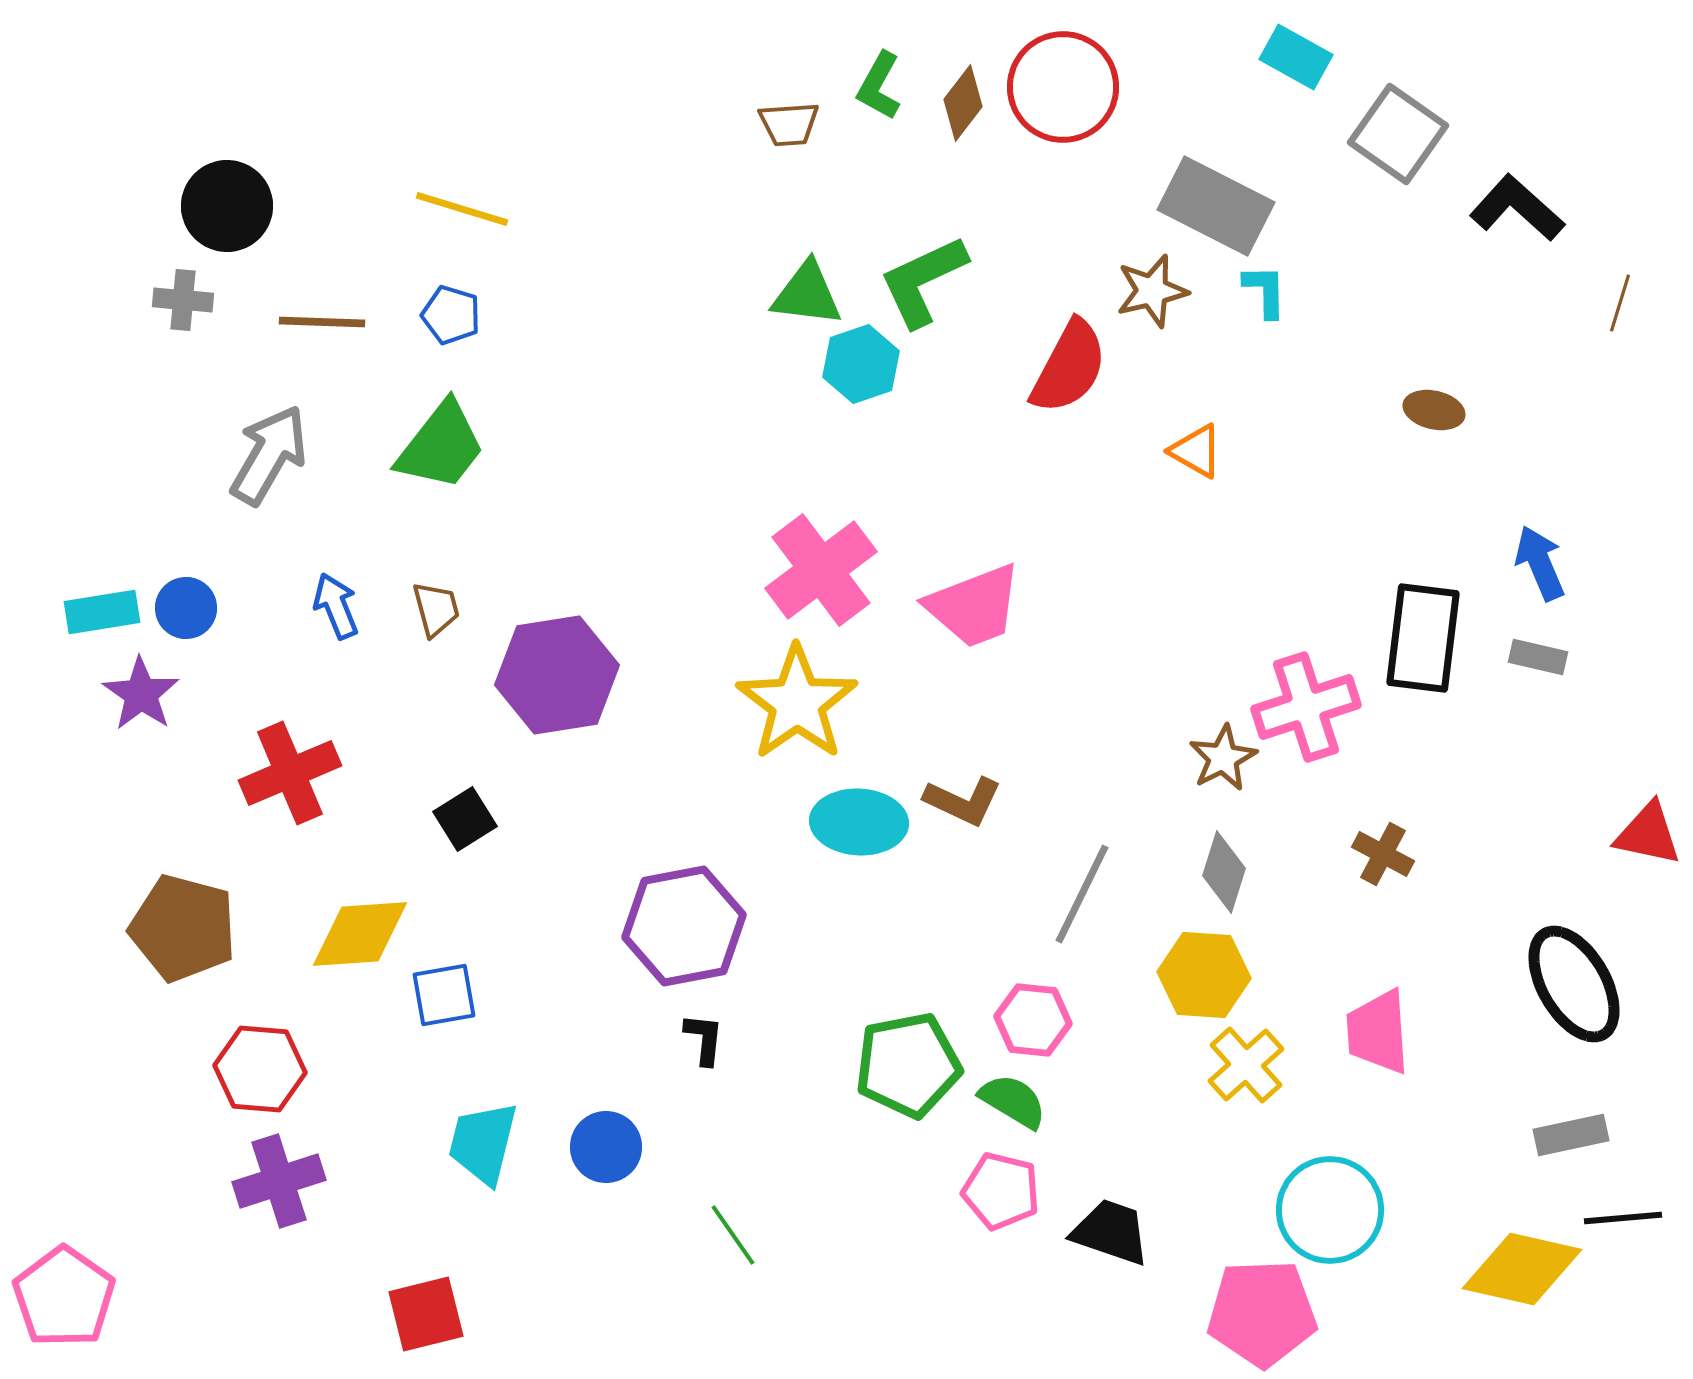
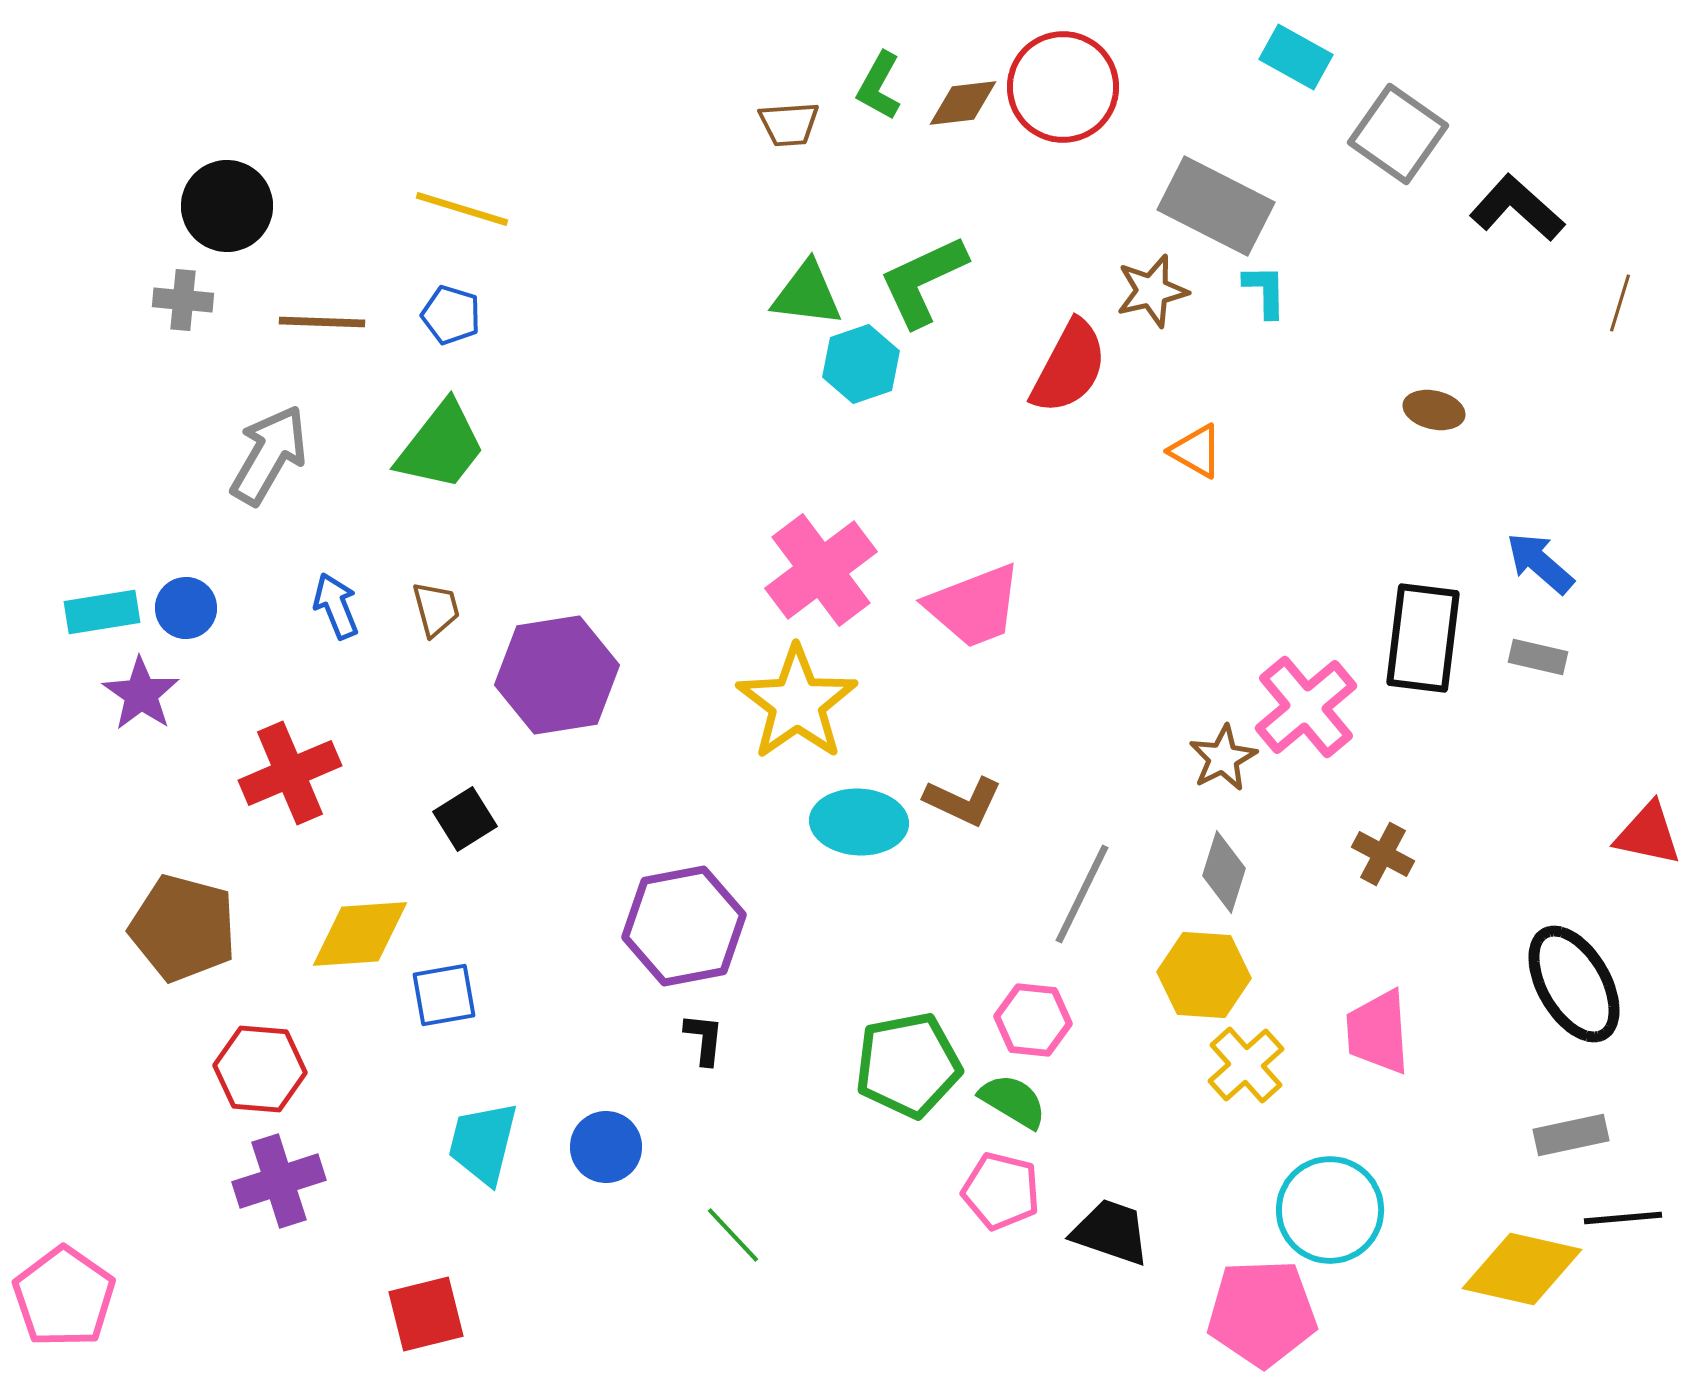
brown diamond at (963, 103): rotated 46 degrees clockwise
blue arrow at (1540, 563): rotated 26 degrees counterclockwise
pink cross at (1306, 707): rotated 22 degrees counterclockwise
green line at (733, 1235): rotated 8 degrees counterclockwise
